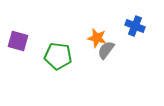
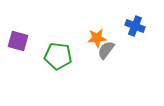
orange star: rotated 18 degrees counterclockwise
